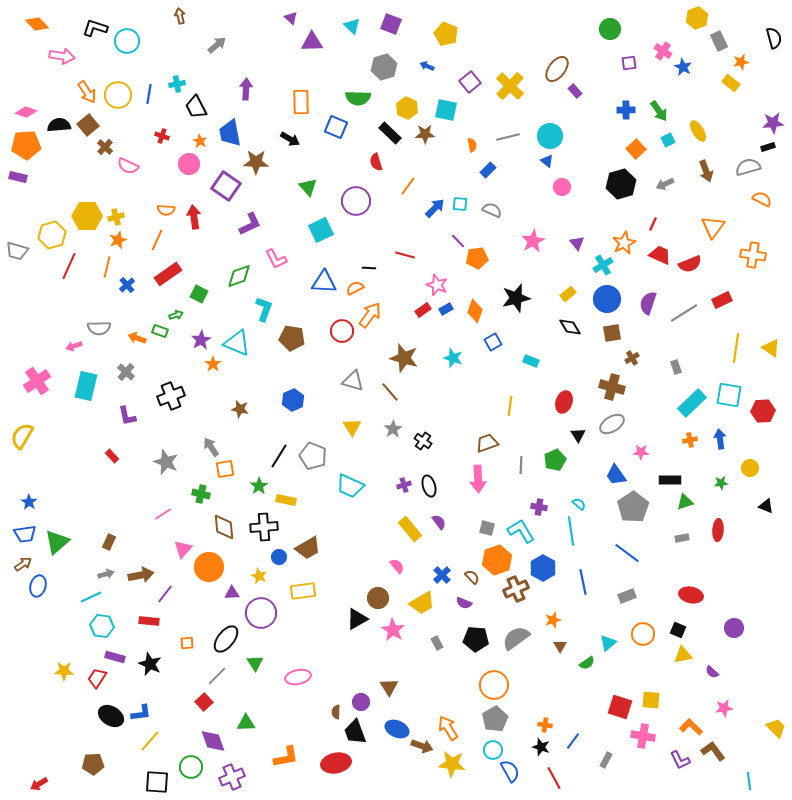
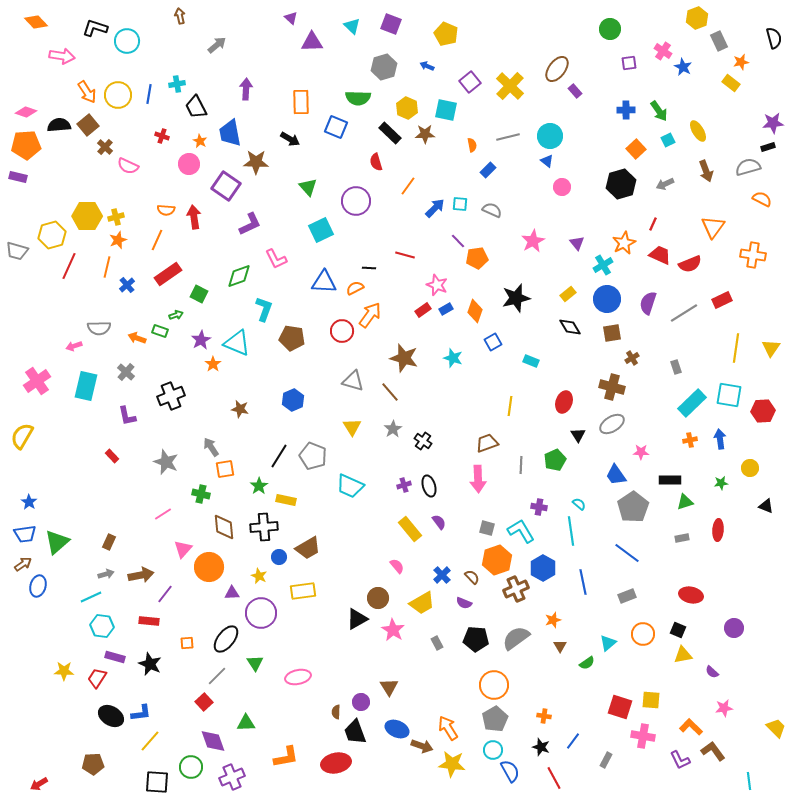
orange diamond at (37, 24): moved 1 px left, 2 px up
yellow triangle at (771, 348): rotated 30 degrees clockwise
orange cross at (545, 725): moved 1 px left, 9 px up
